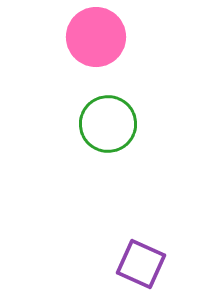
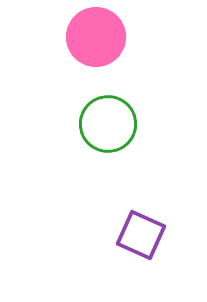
purple square: moved 29 px up
